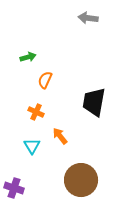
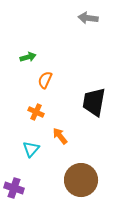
cyan triangle: moved 1 px left, 3 px down; rotated 12 degrees clockwise
